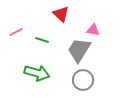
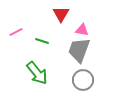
red triangle: rotated 18 degrees clockwise
pink triangle: moved 11 px left
green line: moved 1 px down
gray trapezoid: rotated 12 degrees counterclockwise
green arrow: rotated 35 degrees clockwise
